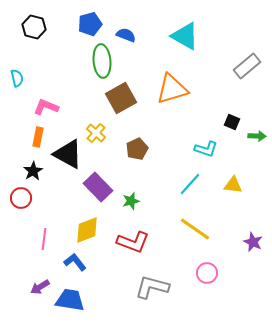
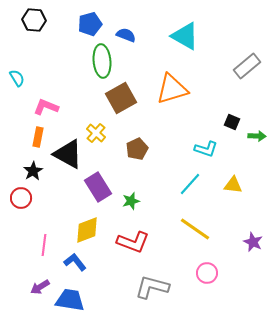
black hexagon: moved 7 px up; rotated 10 degrees counterclockwise
cyan semicircle: rotated 18 degrees counterclockwise
purple rectangle: rotated 12 degrees clockwise
pink line: moved 6 px down
